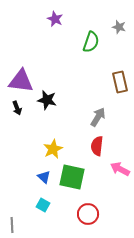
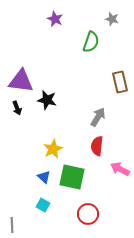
gray star: moved 7 px left, 8 px up
